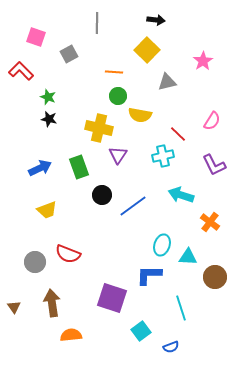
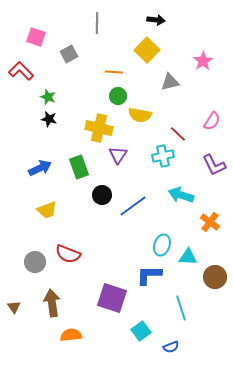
gray triangle: moved 3 px right
